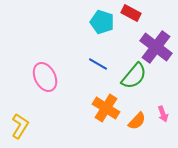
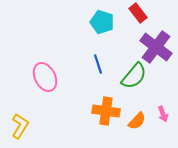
red rectangle: moved 7 px right; rotated 24 degrees clockwise
blue line: rotated 42 degrees clockwise
orange cross: moved 3 px down; rotated 24 degrees counterclockwise
